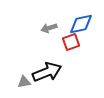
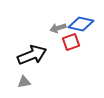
blue diamond: rotated 25 degrees clockwise
gray arrow: moved 9 px right
black arrow: moved 15 px left, 17 px up
